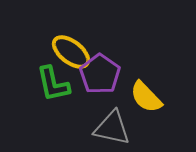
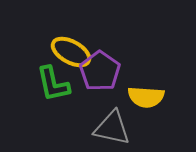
yellow ellipse: rotated 9 degrees counterclockwise
purple pentagon: moved 3 px up
yellow semicircle: rotated 42 degrees counterclockwise
